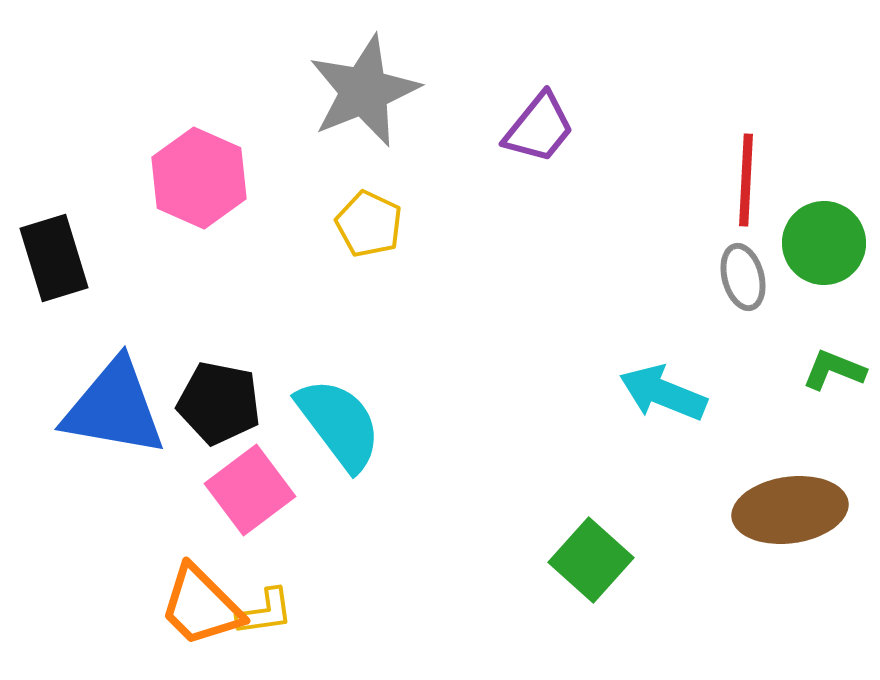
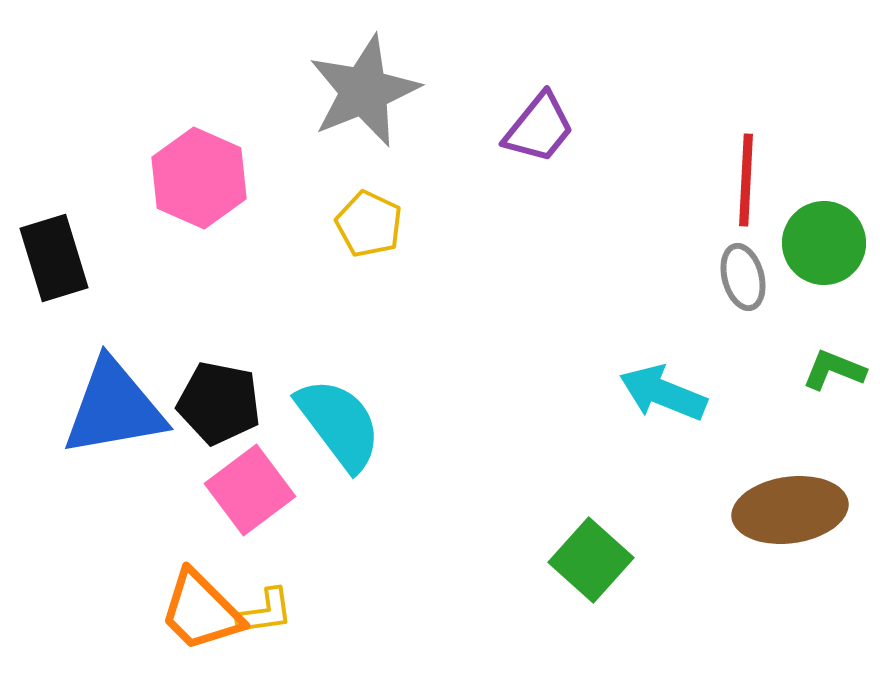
blue triangle: rotated 20 degrees counterclockwise
orange trapezoid: moved 5 px down
